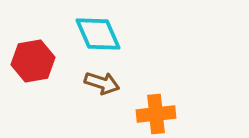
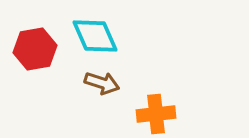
cyan diamond: moved 3 px left, 2 px down
red hexagon: moved 2 px right, 12 px up
